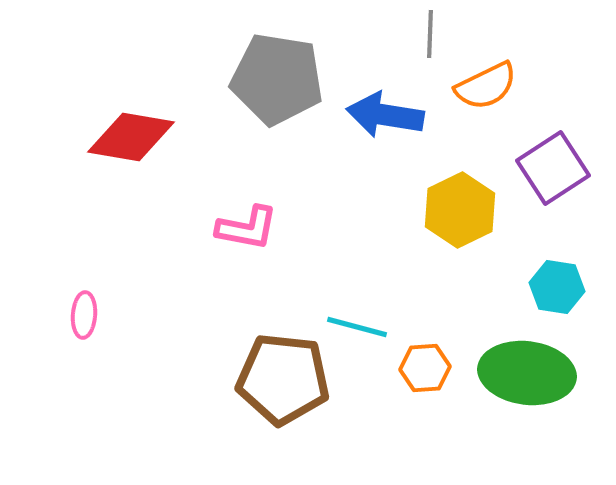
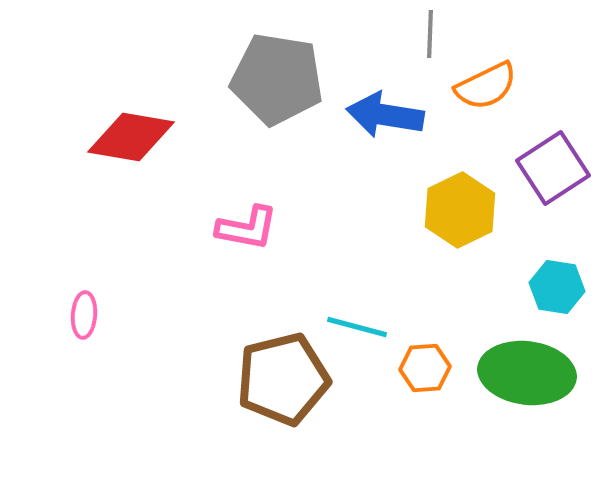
brown pentagon: rotated 20 degrees counterclockwise
